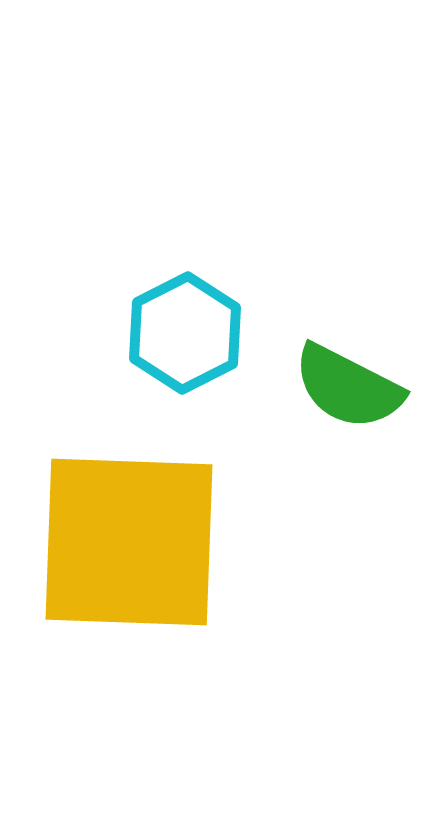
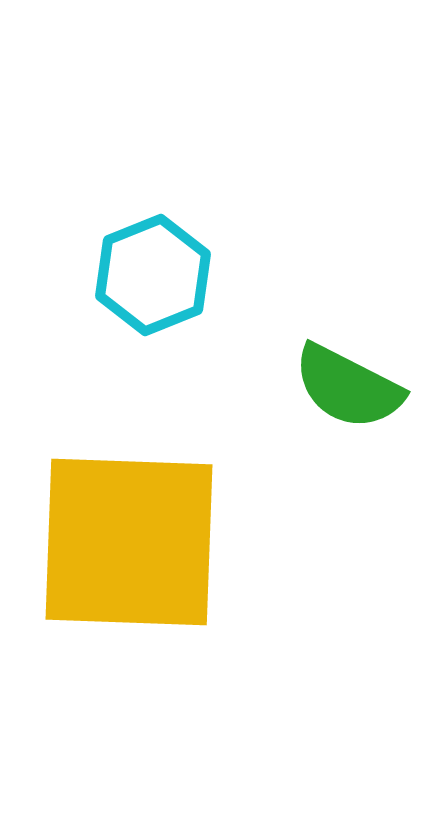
cyan hexagon: moved 32 px left, 58 px up; rotated 5 degrees clockwise
